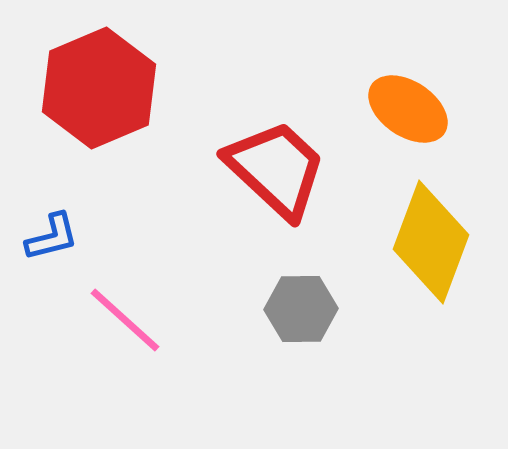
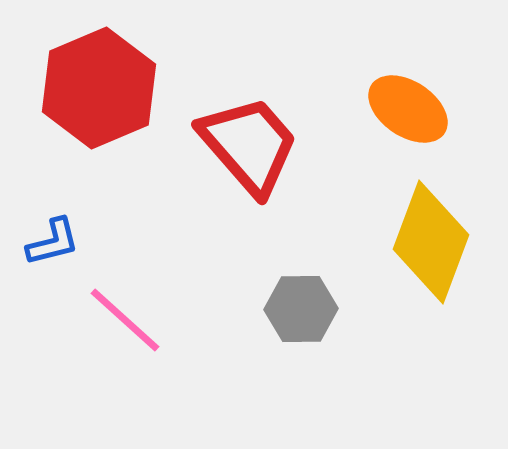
red trapezoid: moved 27 px left, 24 px up; rotated 6 degrees clockwise
blue L-shape: moved 1 px right, 5 px down
